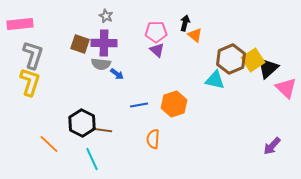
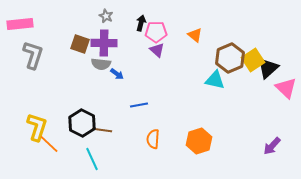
black arrow: moved 44 px left
brown hexagon: moved 1 px left, 1 px up
yellow L-shape: moved 7 px right, 45 px down
orange hexagon: moved 25 px right, 37 px down
